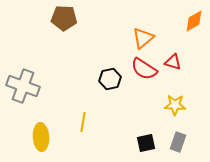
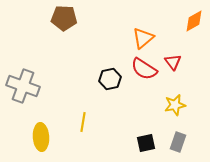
red triangle: rotated 36 degrees clockwise
yellow star: rotated 15 degrees counterclockwise
